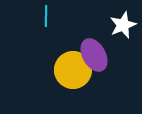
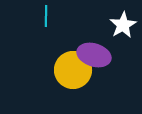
white star: rotated 8 degrees counterclockwise
purple ellipse: rotated 44 degrees counterclockwise
